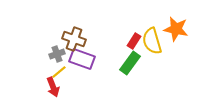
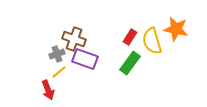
red rectangle: moved 4 px left, 4 px up
purple rectangle: moved 3 px right
red arrow: moved 5 px left, 3 px down
